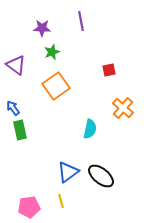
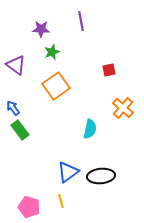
purple star: moved 1 px left, 1 px down
green rectangle: rotated 24 degrees counterclockwise
black ellipse: rotated 44 degrees counterclockwise
pink pentagon: rotated 25 degrees clockwise
